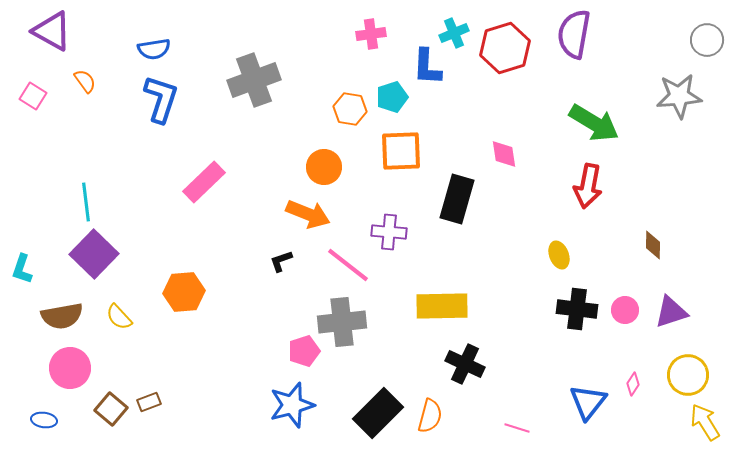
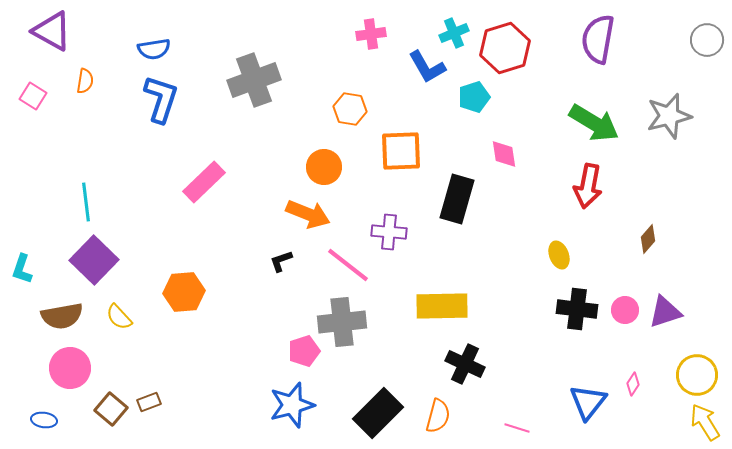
purple semicircle at (574, 34): moved 24 px right, 5 px down
blue L-shape at (427, 67): rotated 33 degrees counterclockwise
orange semicircle at (85, 81): rotated 45 degrees clockwise
gray star at (679, 96): moved 10 px left, 20 px down; rotated 9 degrees counterclockwise
cyan pentagon at (392, 97): moved 82 px right
brown diamond at (653, 245): moved 5 px left, 6 px up; rotated 40 degrees clockwise
purple square at (94, 254): moved 6 px down
purple triangle at (671, 312): moved 6 px left
yellow circle at (688, 375): moved 9 px right
orange semicircle at (430, 416): moved 8 px right
